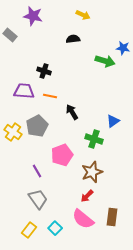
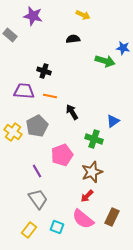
brown rectangle: rotated 18 degrees clockwise
cyan square: moved 2 px right, 1 px up; rotated 24 degrees counterclockwise
